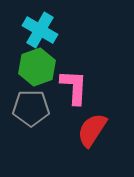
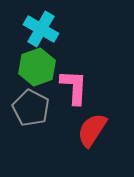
cyan cross: moved 1 px right, 1 px up
gray pentagon: rotated 27 degrees clockwise
